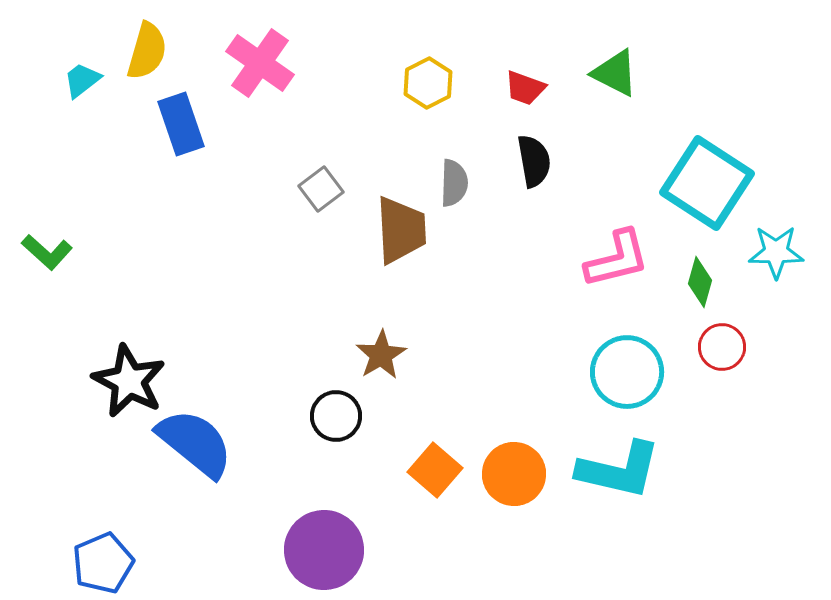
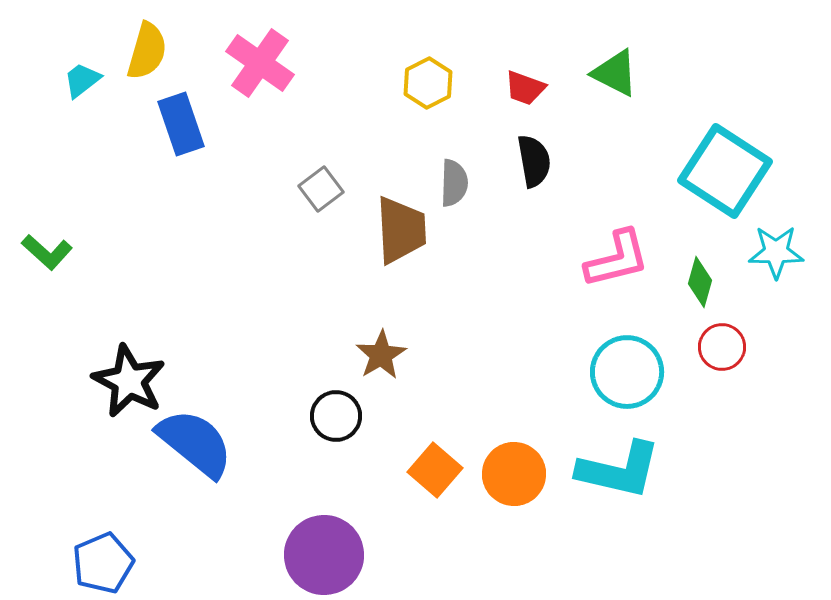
cyan square: moved 18 px right, 12 px up
purple circle: moved 5 px down
